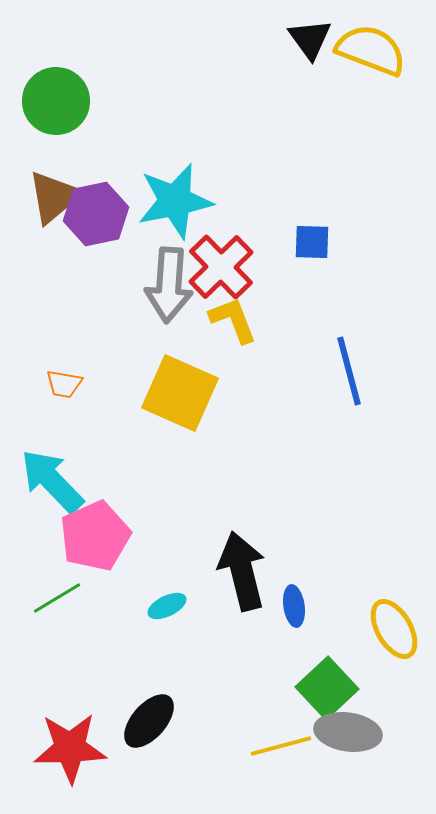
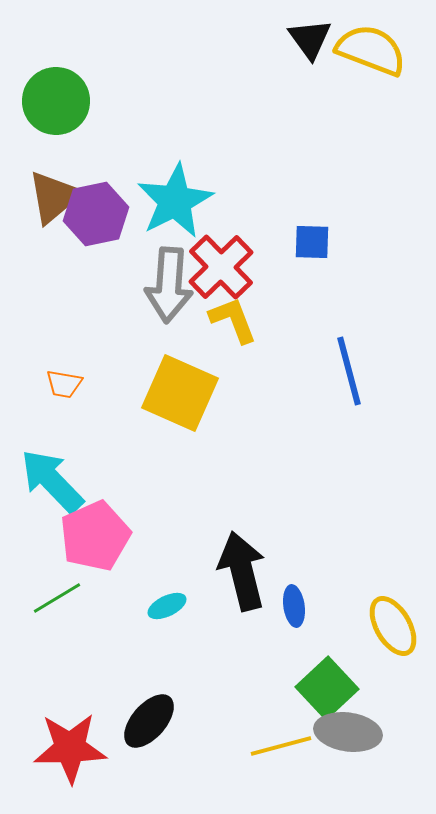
cyan star: rotated 16 degrees counterclockwise
yellow ellipse: moved 1 px left, 3 px up
